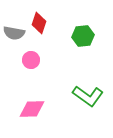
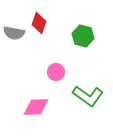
green hexagon: rotated 20 degrees clockwise
pink circle: moved 25 px right, 12 px down
pink diamond: moved 4 px right, 2 px up
